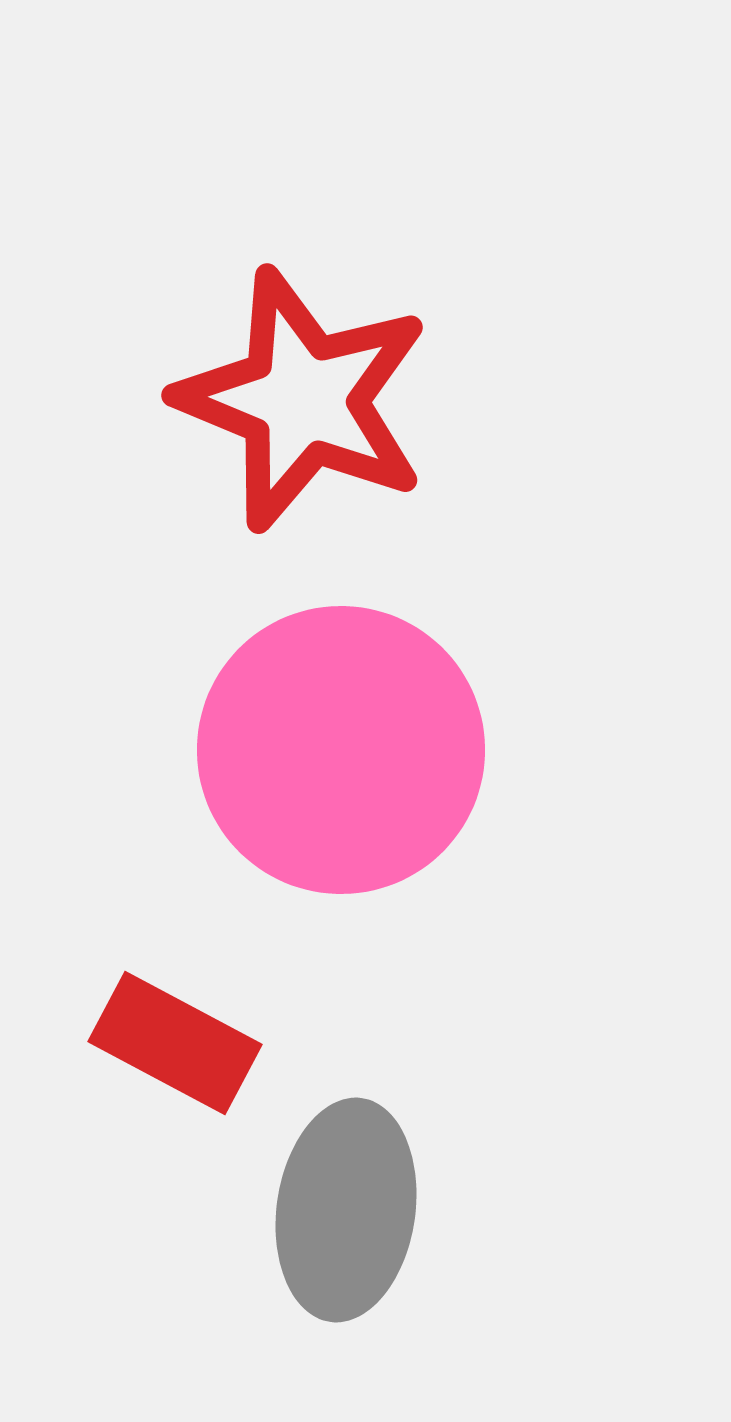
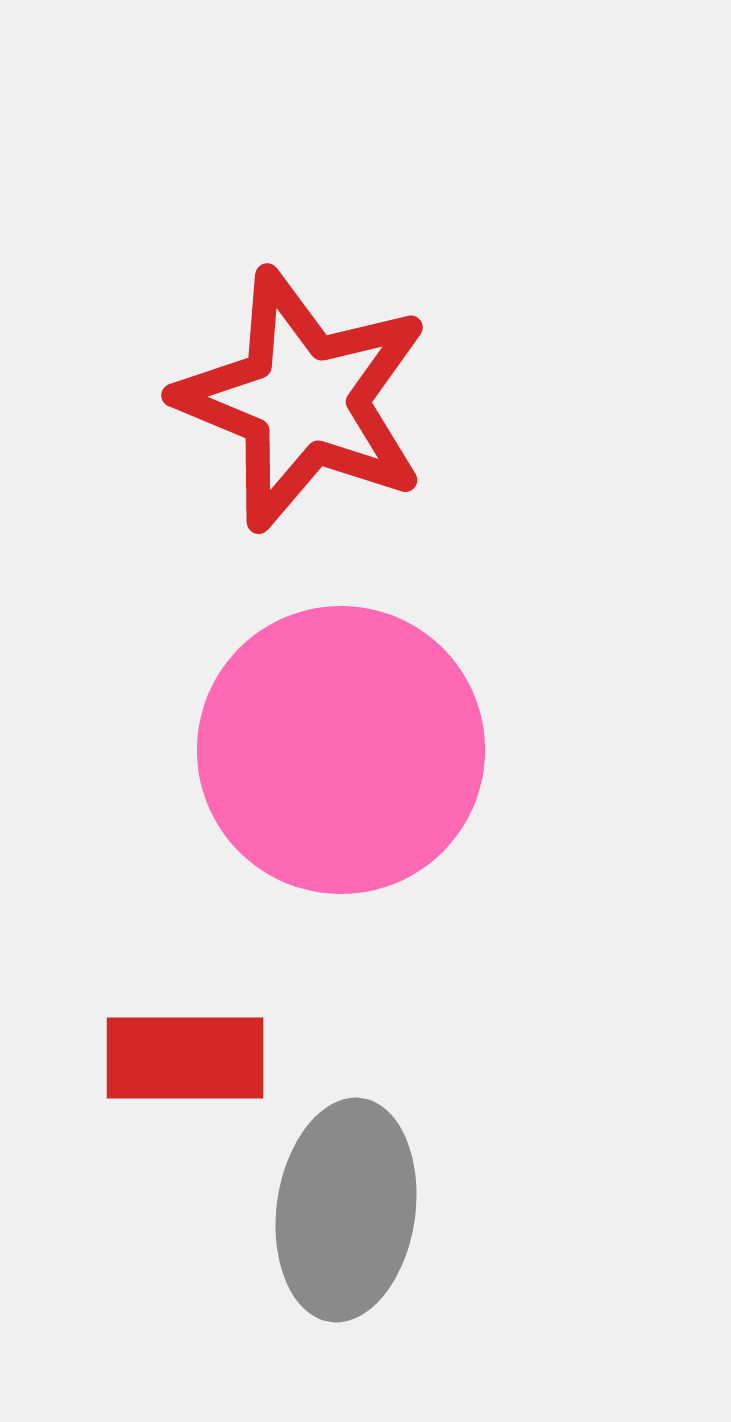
red rectangle: moved 10 px right, 15 px down; rotated 28 degrees counterclockwise
